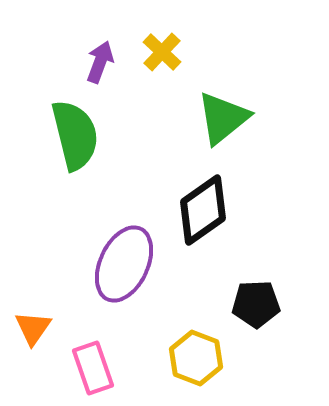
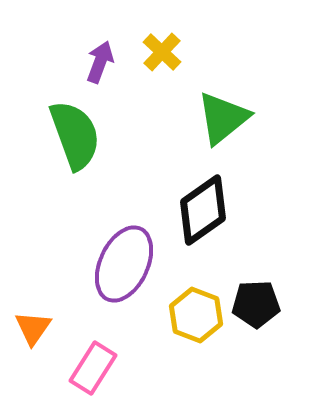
green semicircle: rotated 6 degrees counterclockwise
yellow hexagon: moved 43 px up
pink rectangle: rotated 51 degrees clockwise
